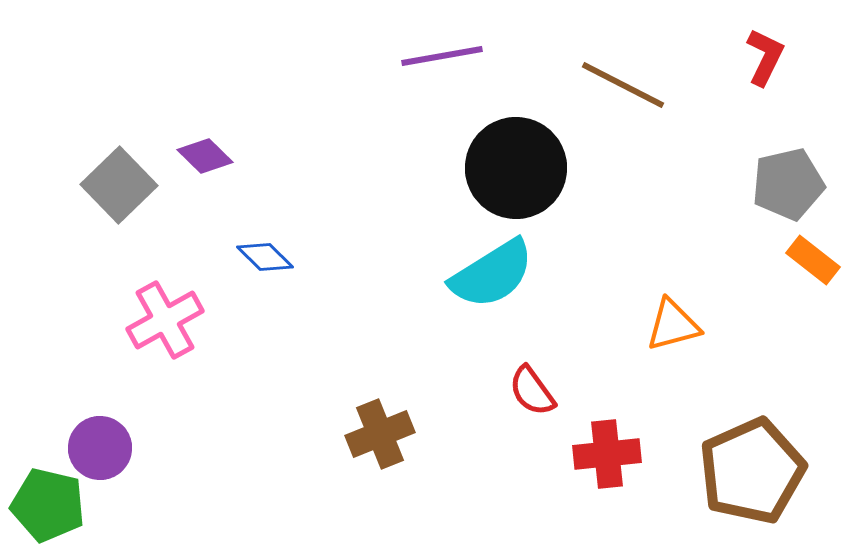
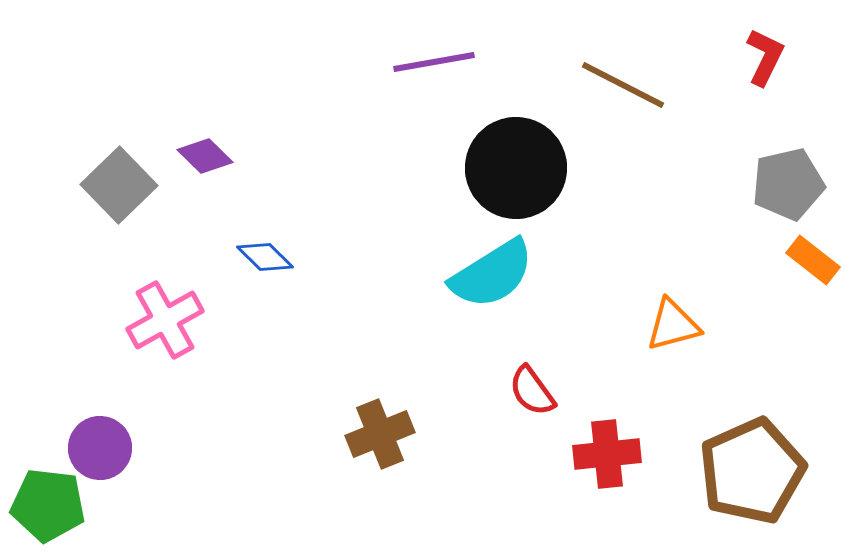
purple line: moved 8 px left, 6 px down
green pentagon: rotated 6 degrees counterclockwise
